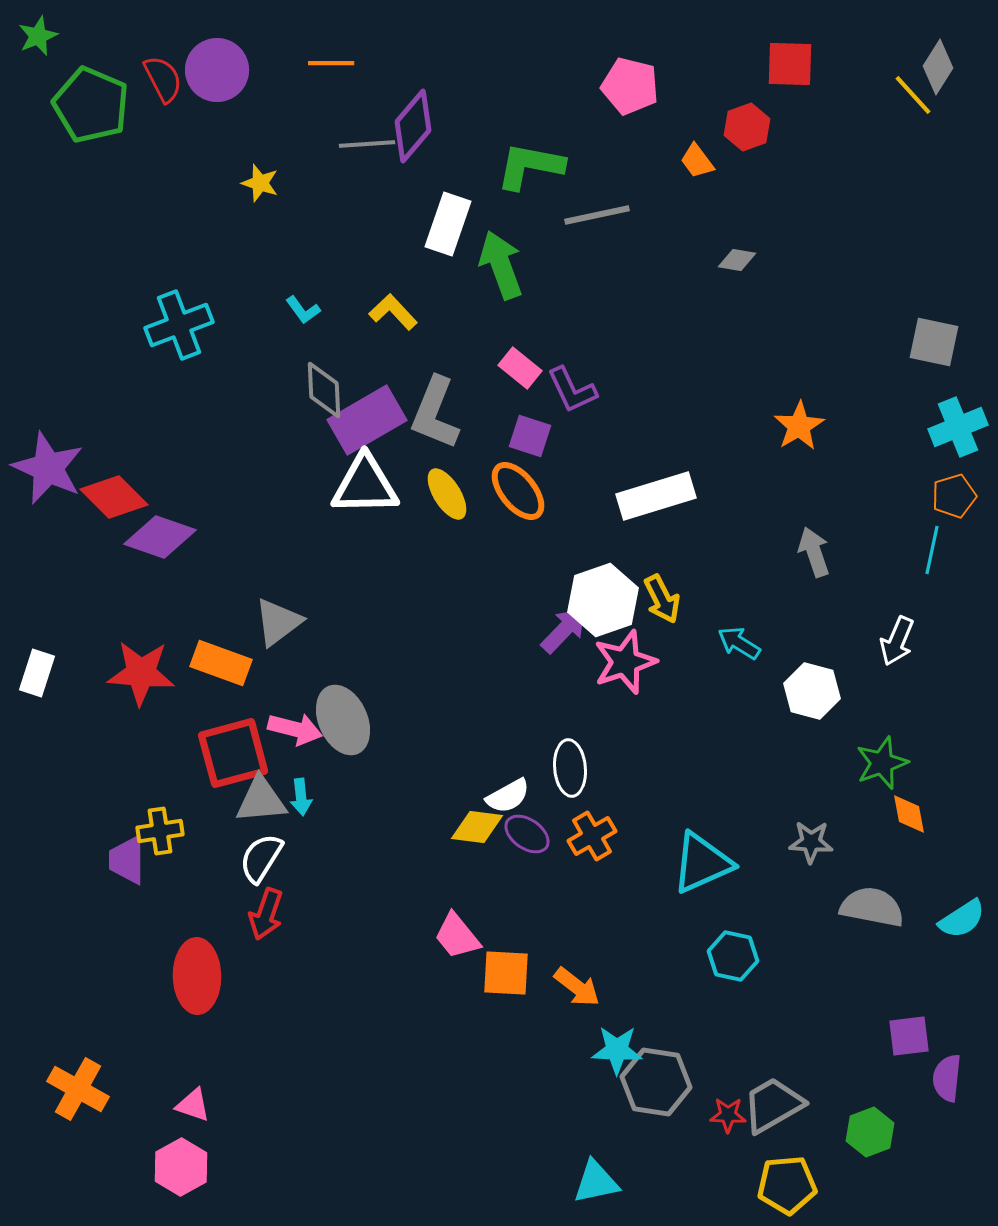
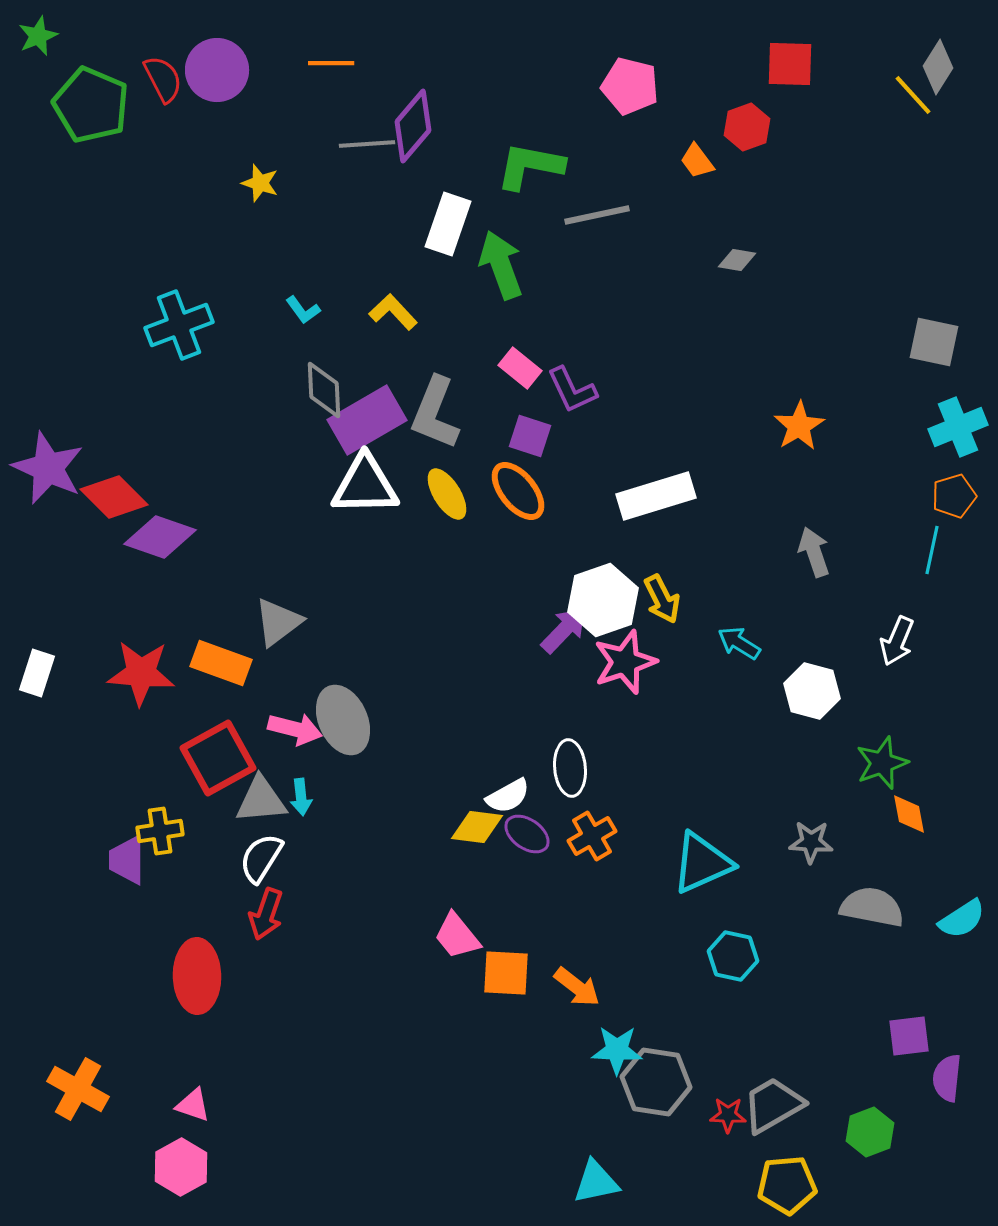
red square at (233, 753): moved 15 px left, 5 px down; rotated 14 degrees counterclockwise
